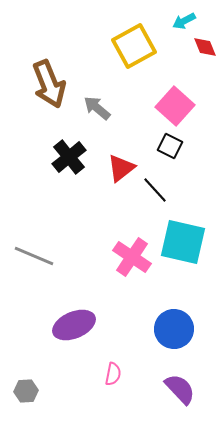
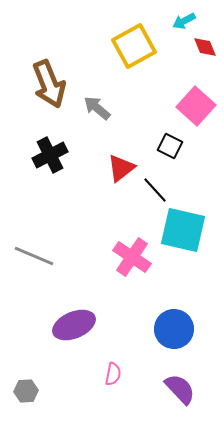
pink square: moved 21 px right
black cross: moved 19 px left, 2 px up; rotated 12 degrees clockwise
cyan square: moved 12 px up
